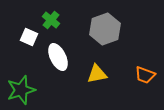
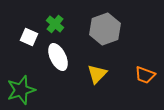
green cross: moved 4 px right, 4 px down
yellow triangle: rotated 35 degrees counterclockwise
